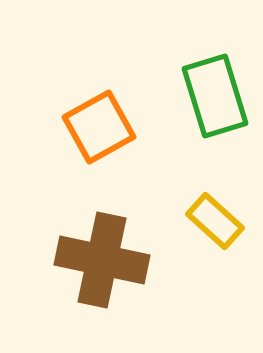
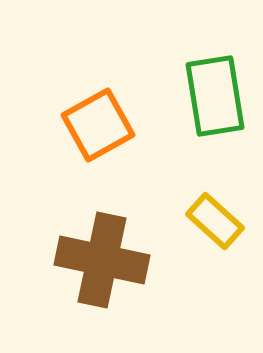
green rectangle: rotated 8 degrees clockwise
orange square: moved 1 px left, 2 px up
